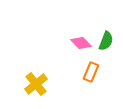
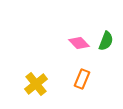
pink diamond: moved 2 px left
orange rectangle: moved 9 px left, 7 px down
